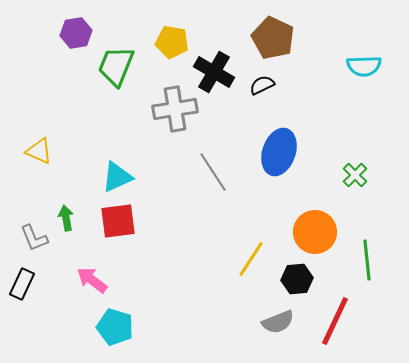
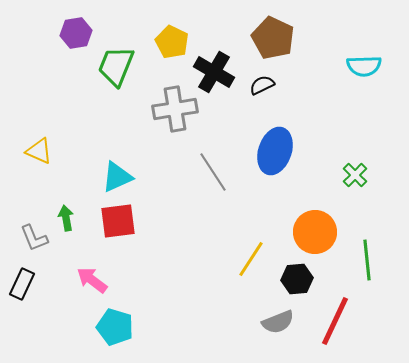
yellow pentagon: rotated 16 degrees clockwise
blue ellipse: moved 4 px left, 1 px up
